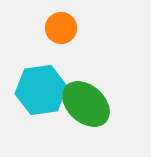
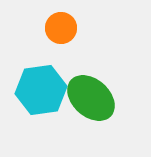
green ellipse: moved 5 px right, 6 px up
